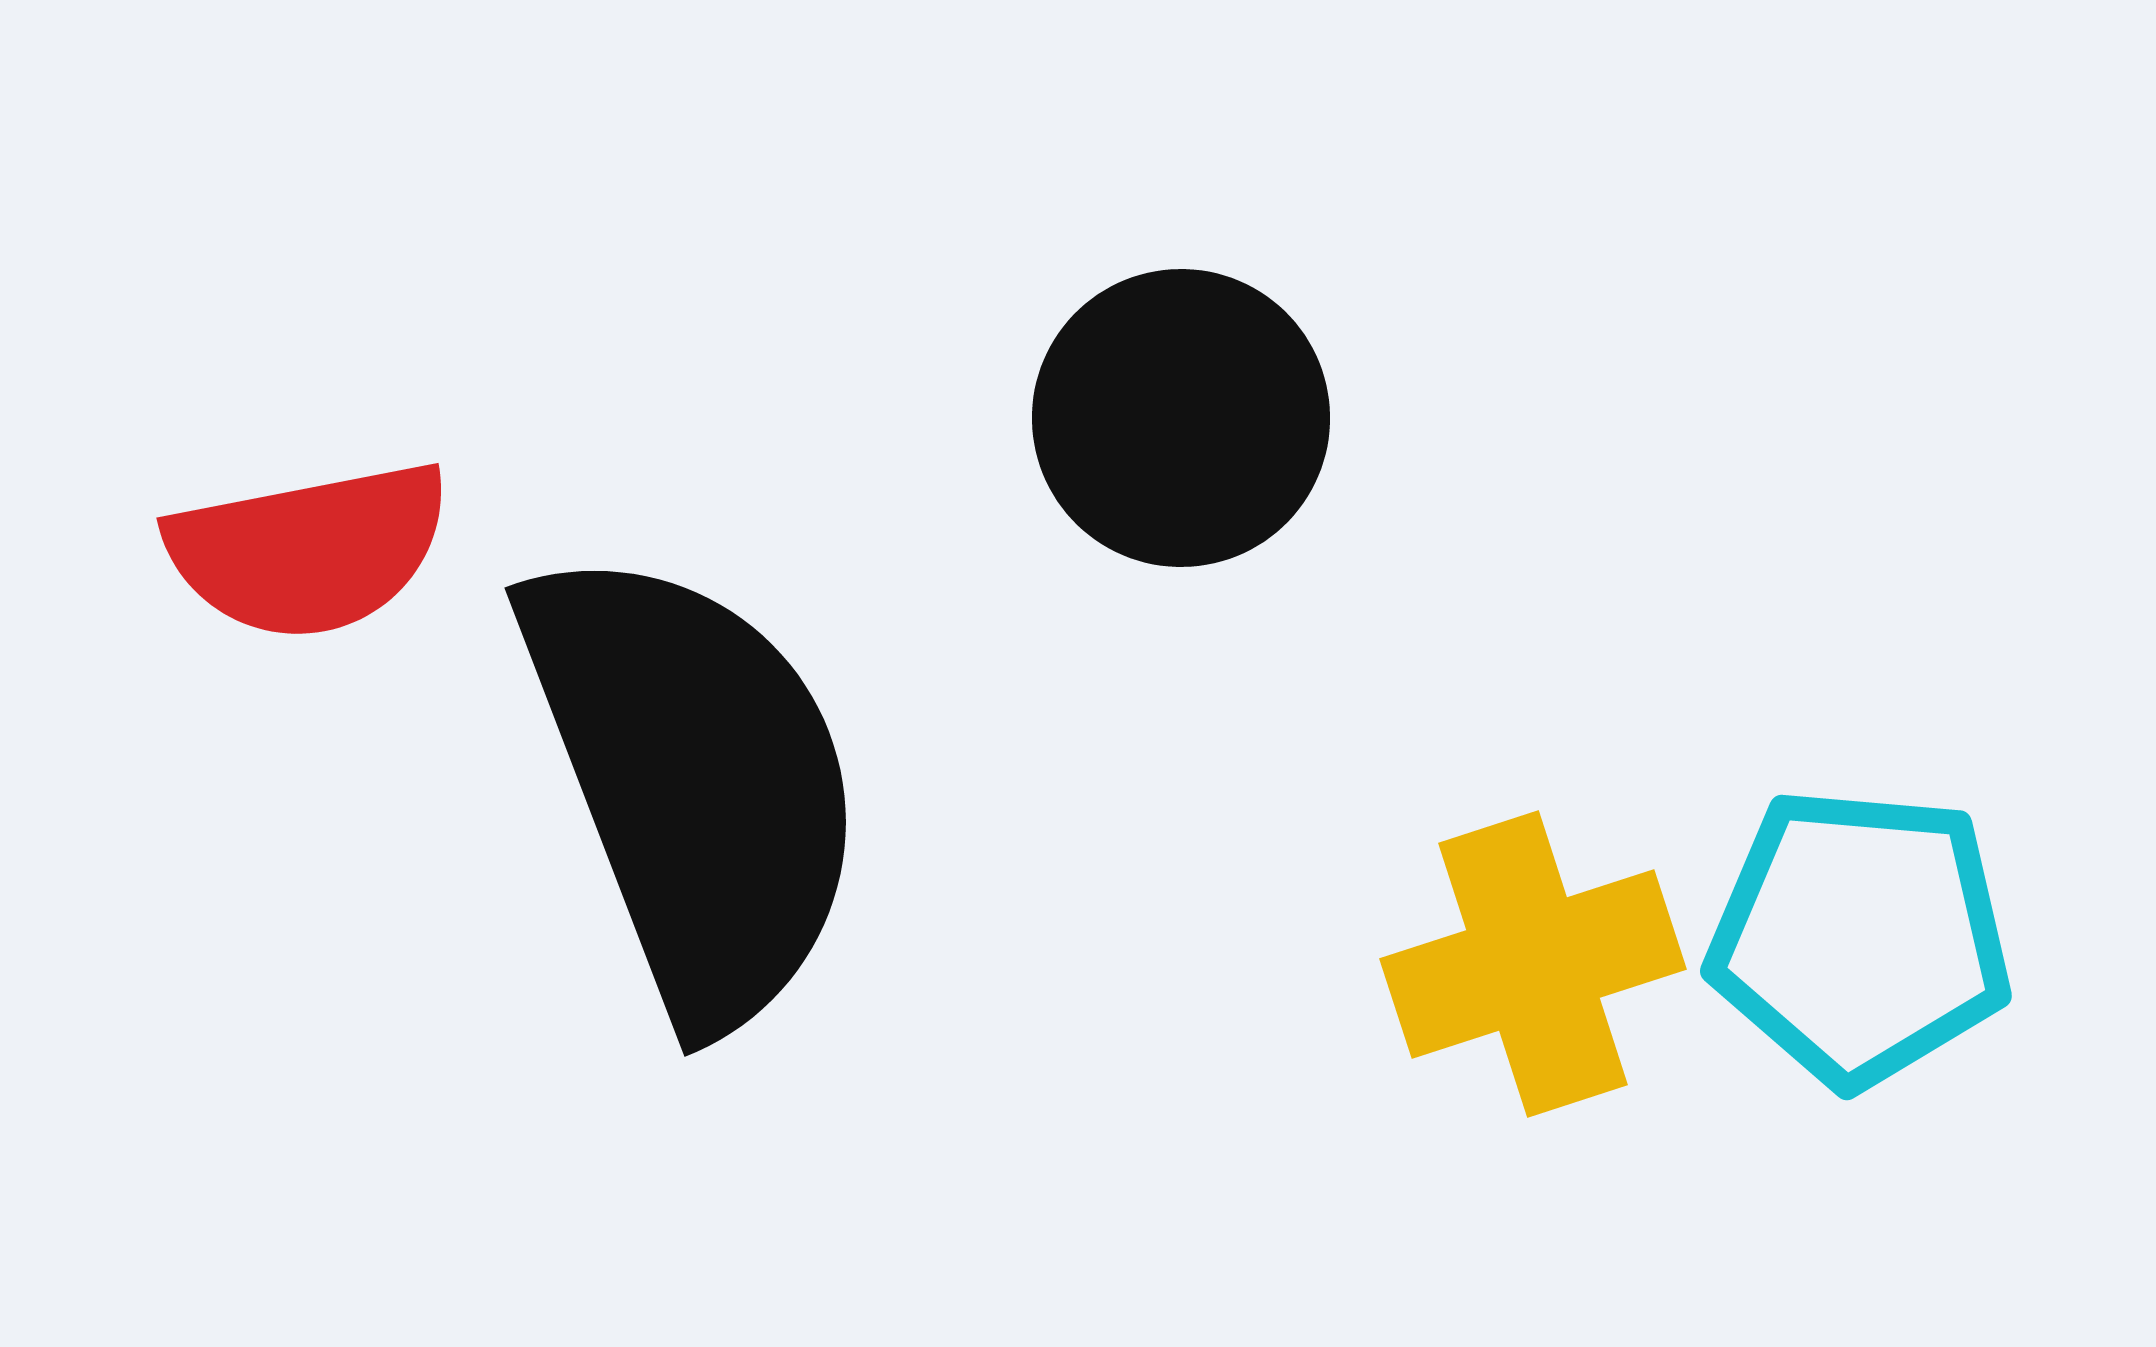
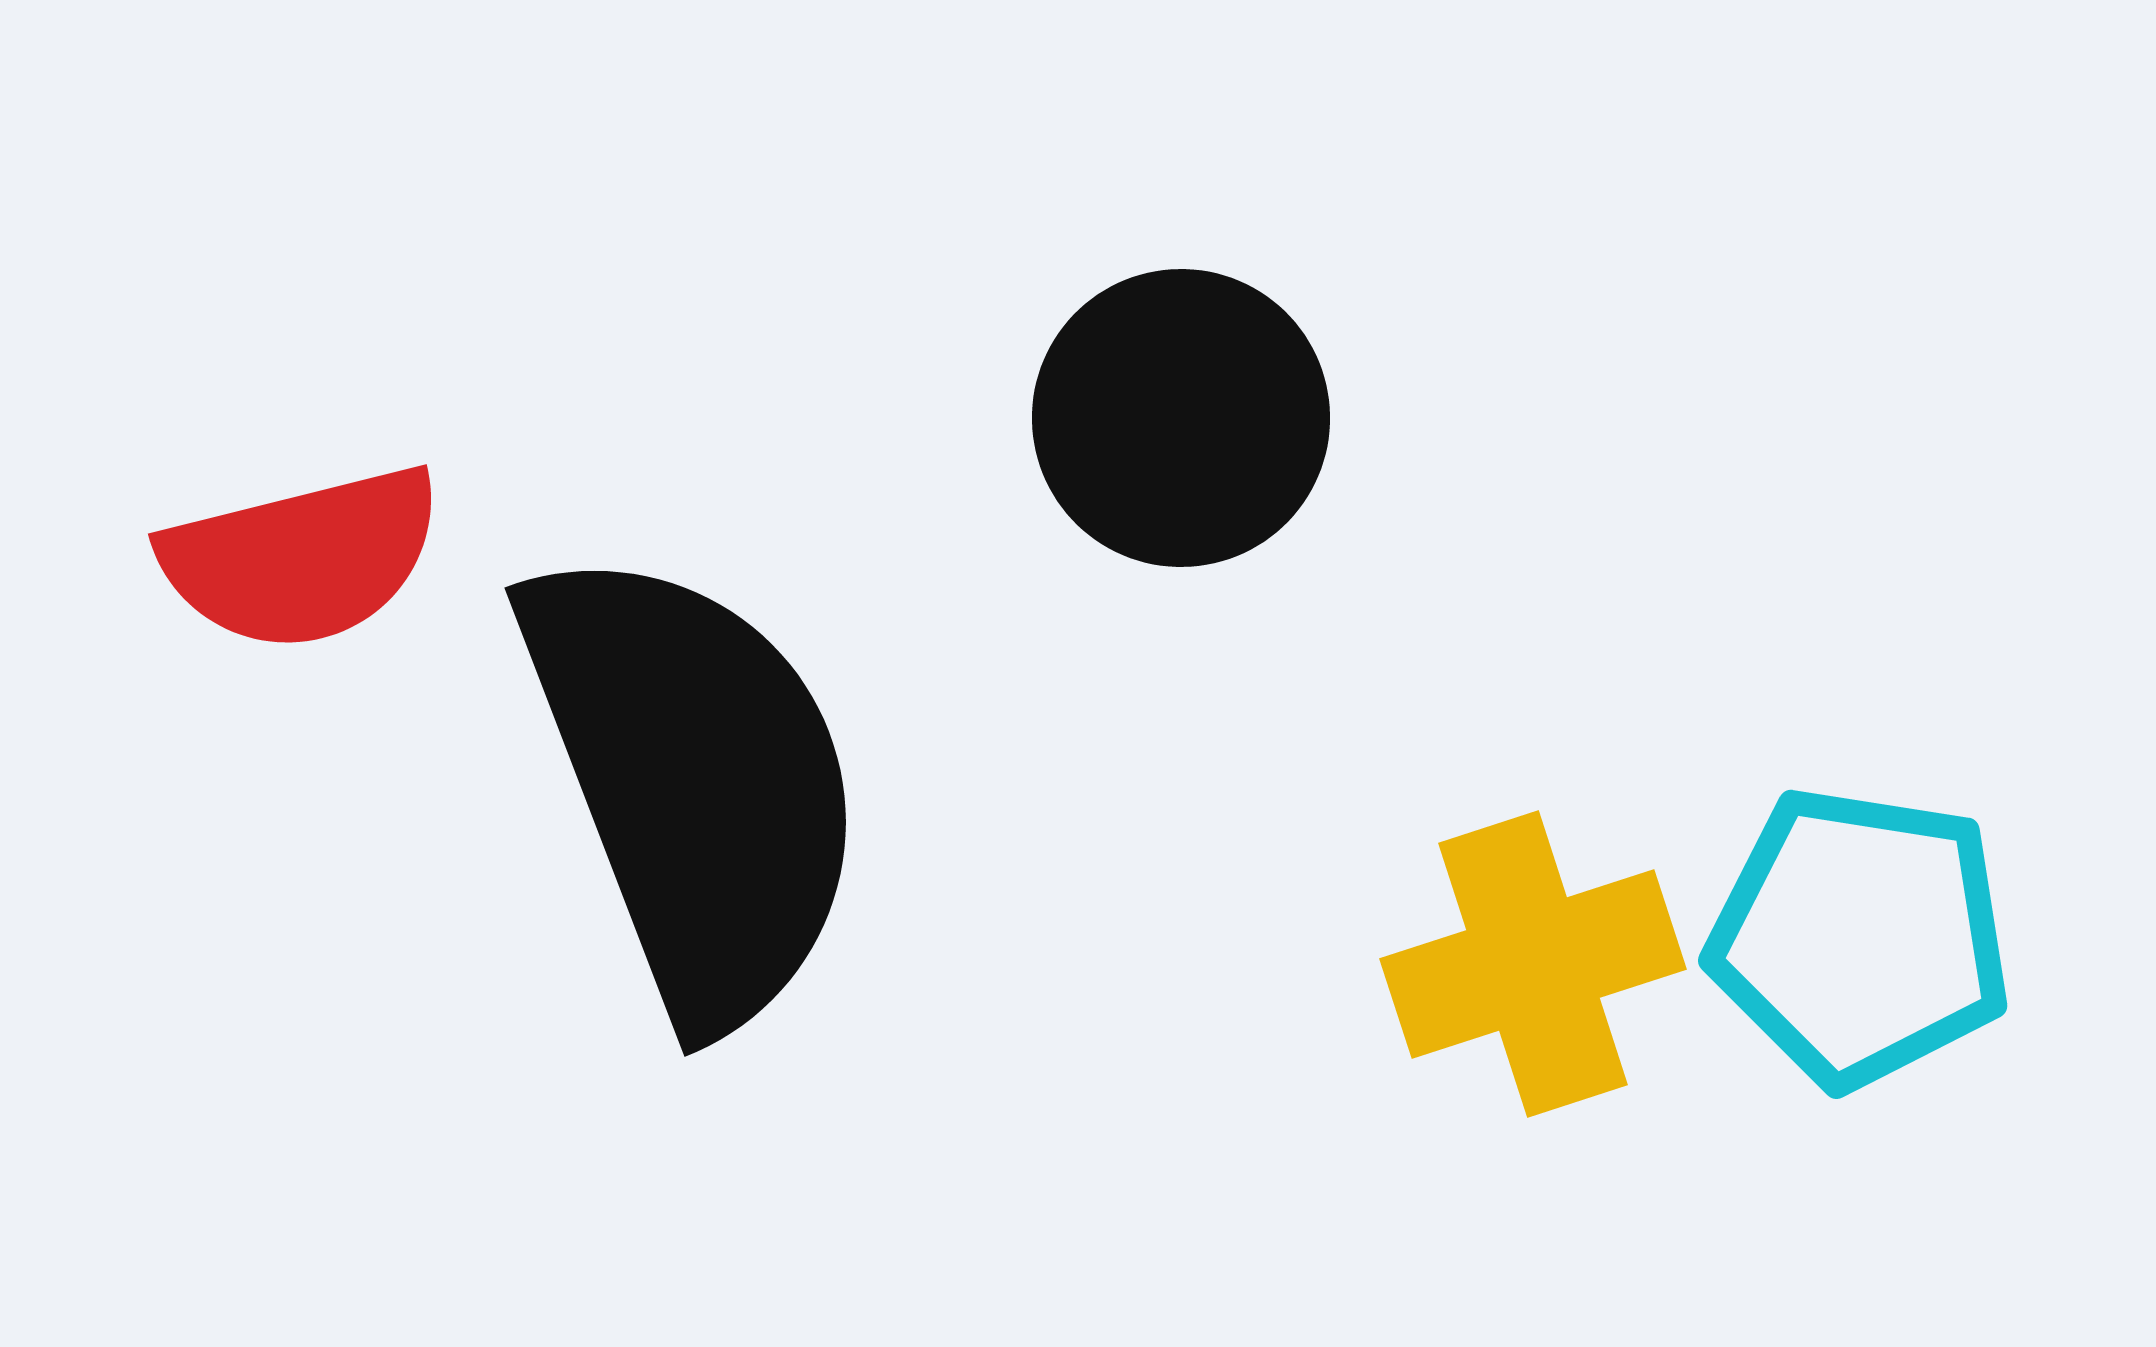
red semicircle: moved 7 px left, 8 px down; rotated 3 degrees counterclockwise
cyan pentagon: rotated 4 degrees clockwise
